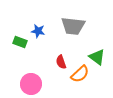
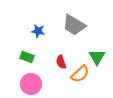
gray trapezoid: moved 1 px right, 1 px up; rotated 25 degrees clockwise
green rectangle: moved 7 px right, 15 px down
green triangle: rotated 24 degrees clockwise
